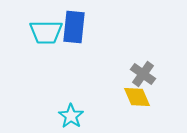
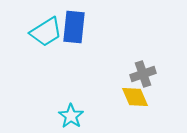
cyan trapezoid: rotated 32 degrees counterclockwise
gray cross: rotated 35 degrees clockwise
yellow diamond: moved 2 px left
